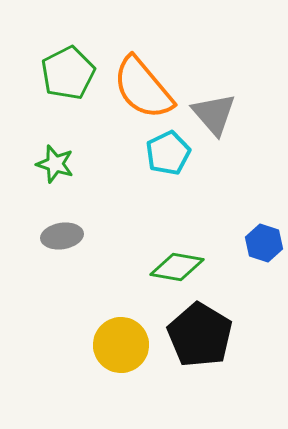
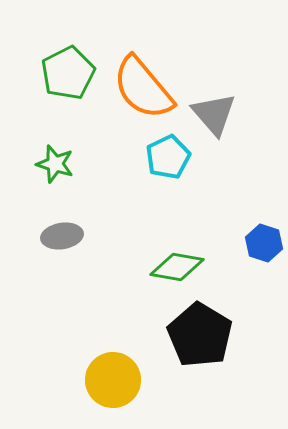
cyan pentagon: moved 4 px down
yellow circle: moved 8 px left, 35 px down
